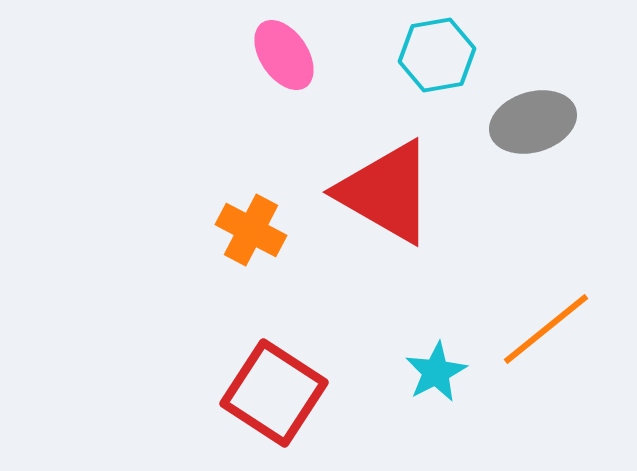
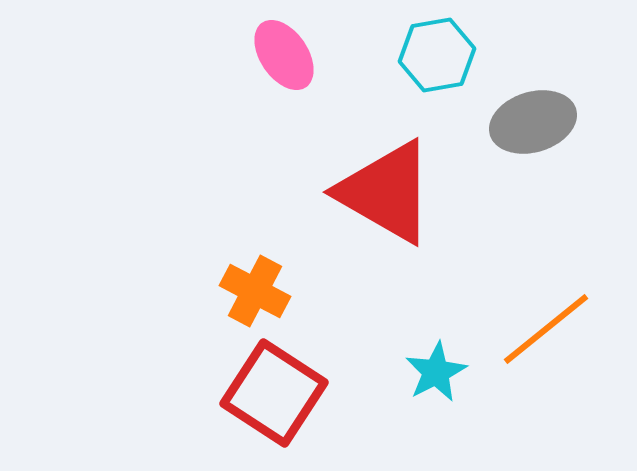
orange cross: moved 4 px right, 61 px down
